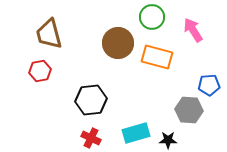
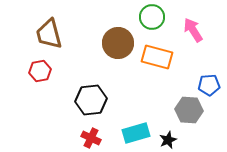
black star: rotated 24 degrees counterclockwise
